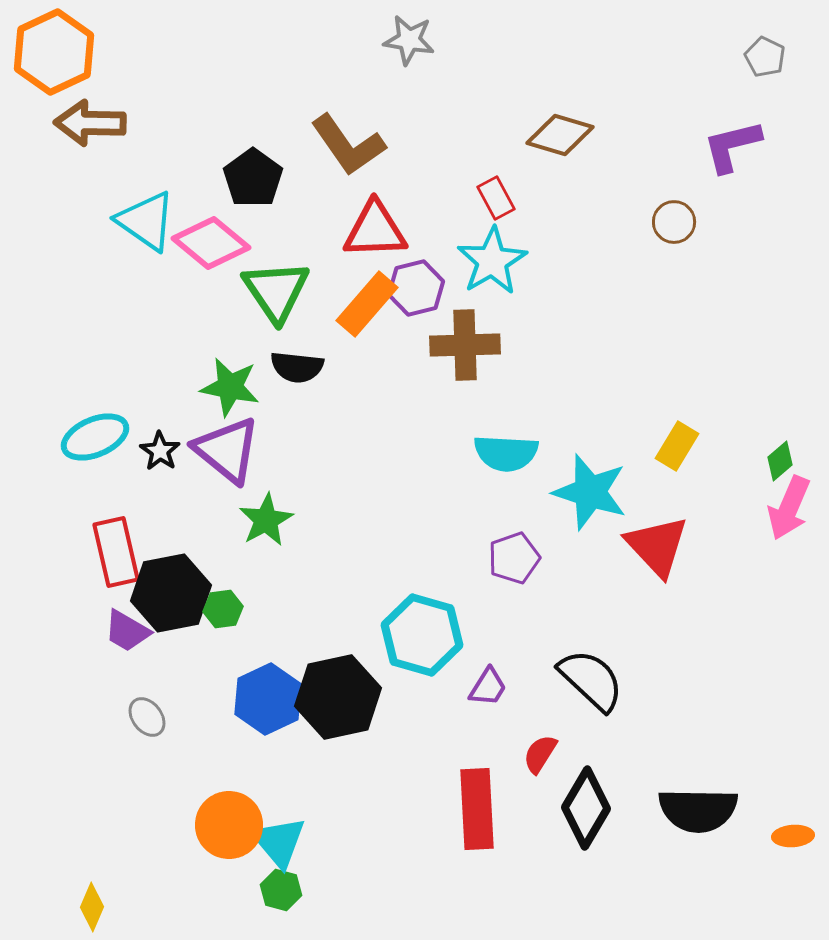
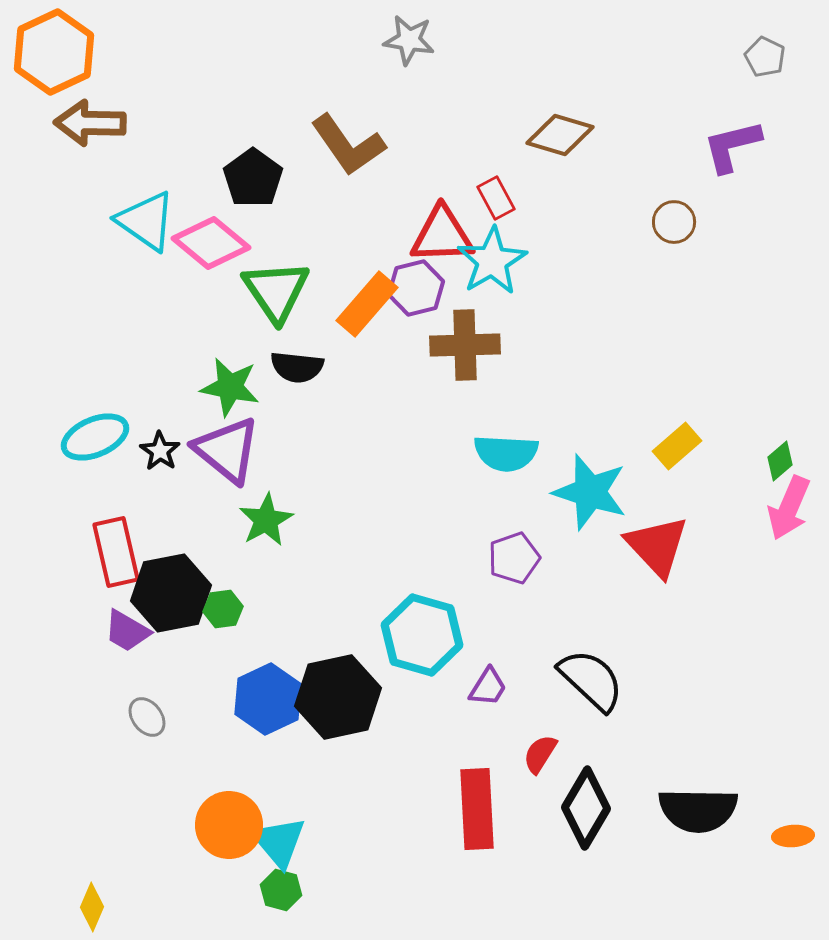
red triangle at (375, 230): moved 67 px right, 5 px down
yellow rectangle at (677, 446): rotated 18 degrees clockwise
